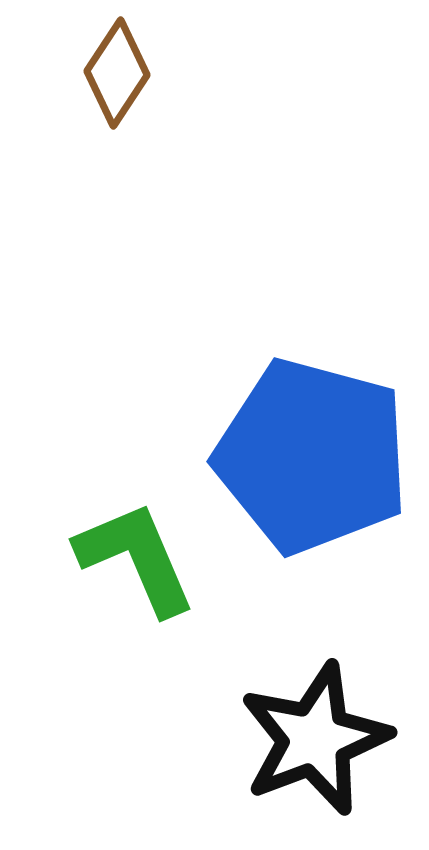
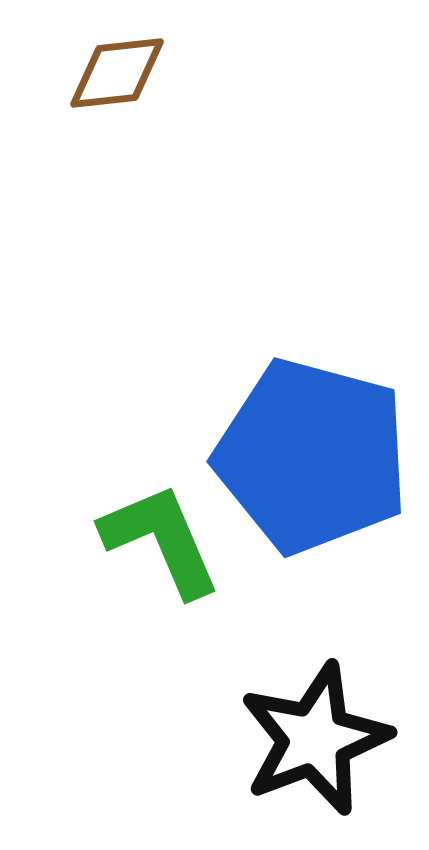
brown diamond: rotated 50 degrees clockwise
green L-shape: moved 25 px right, 18 px up
